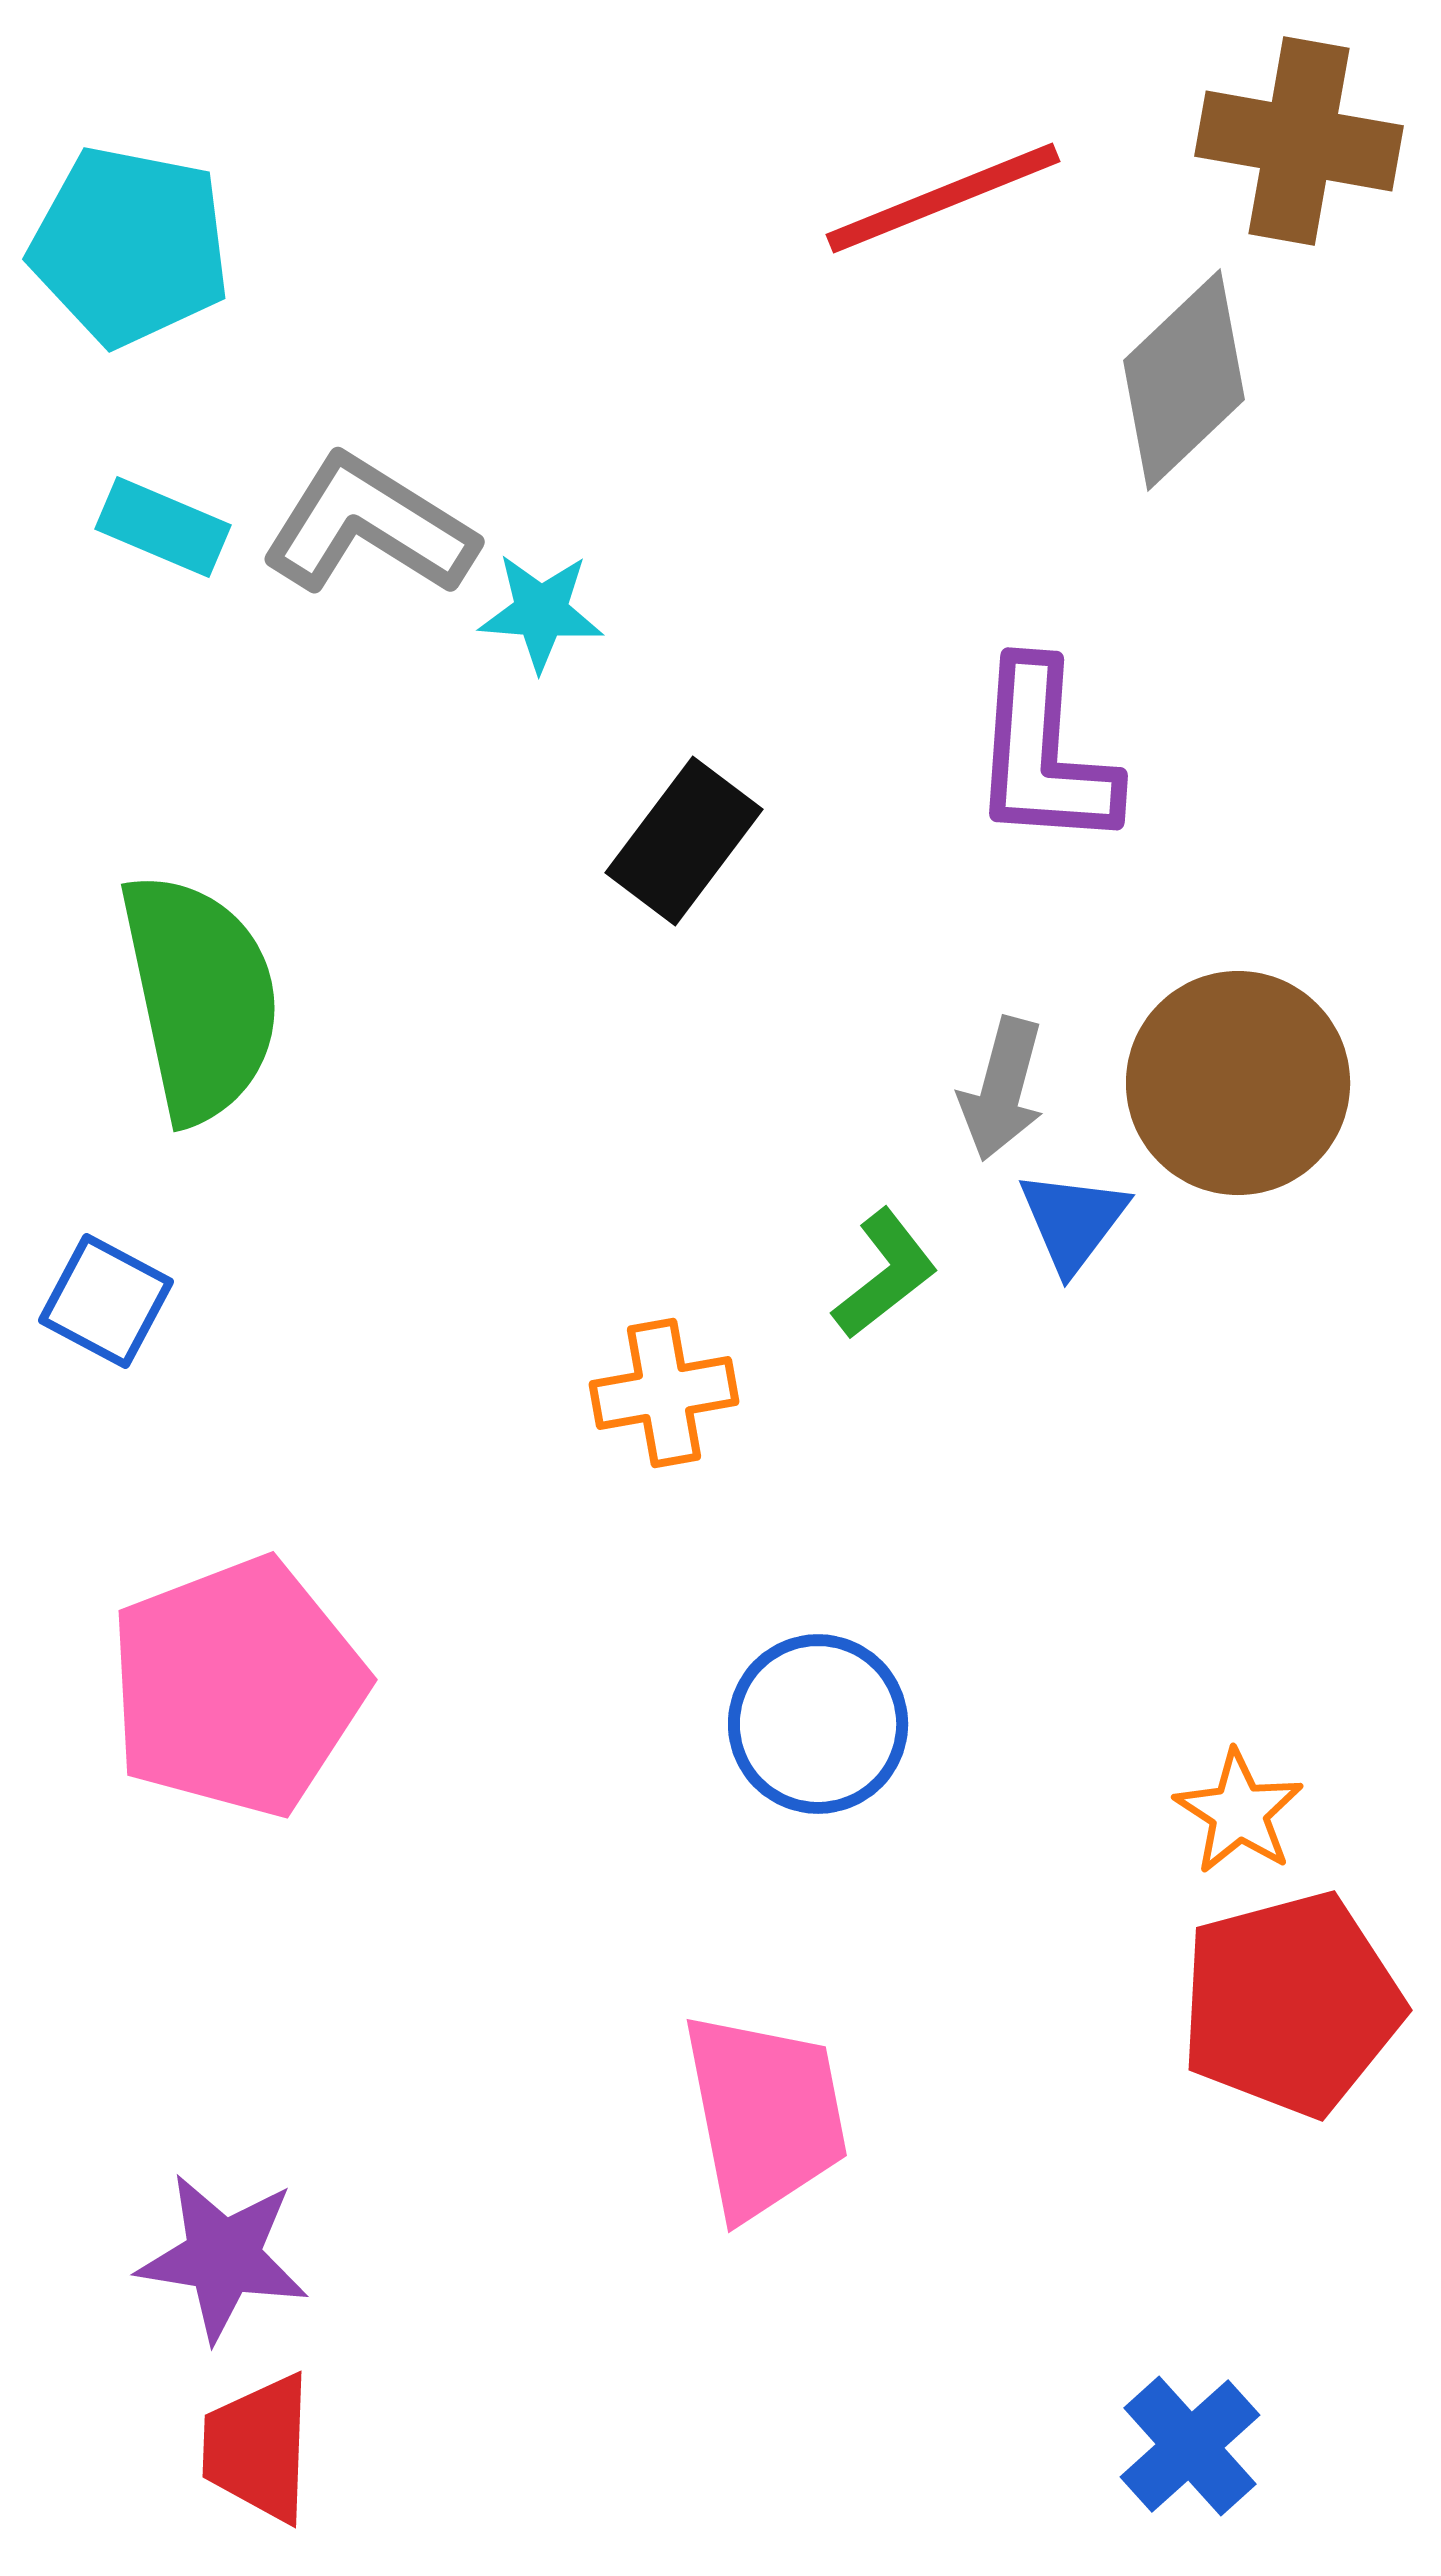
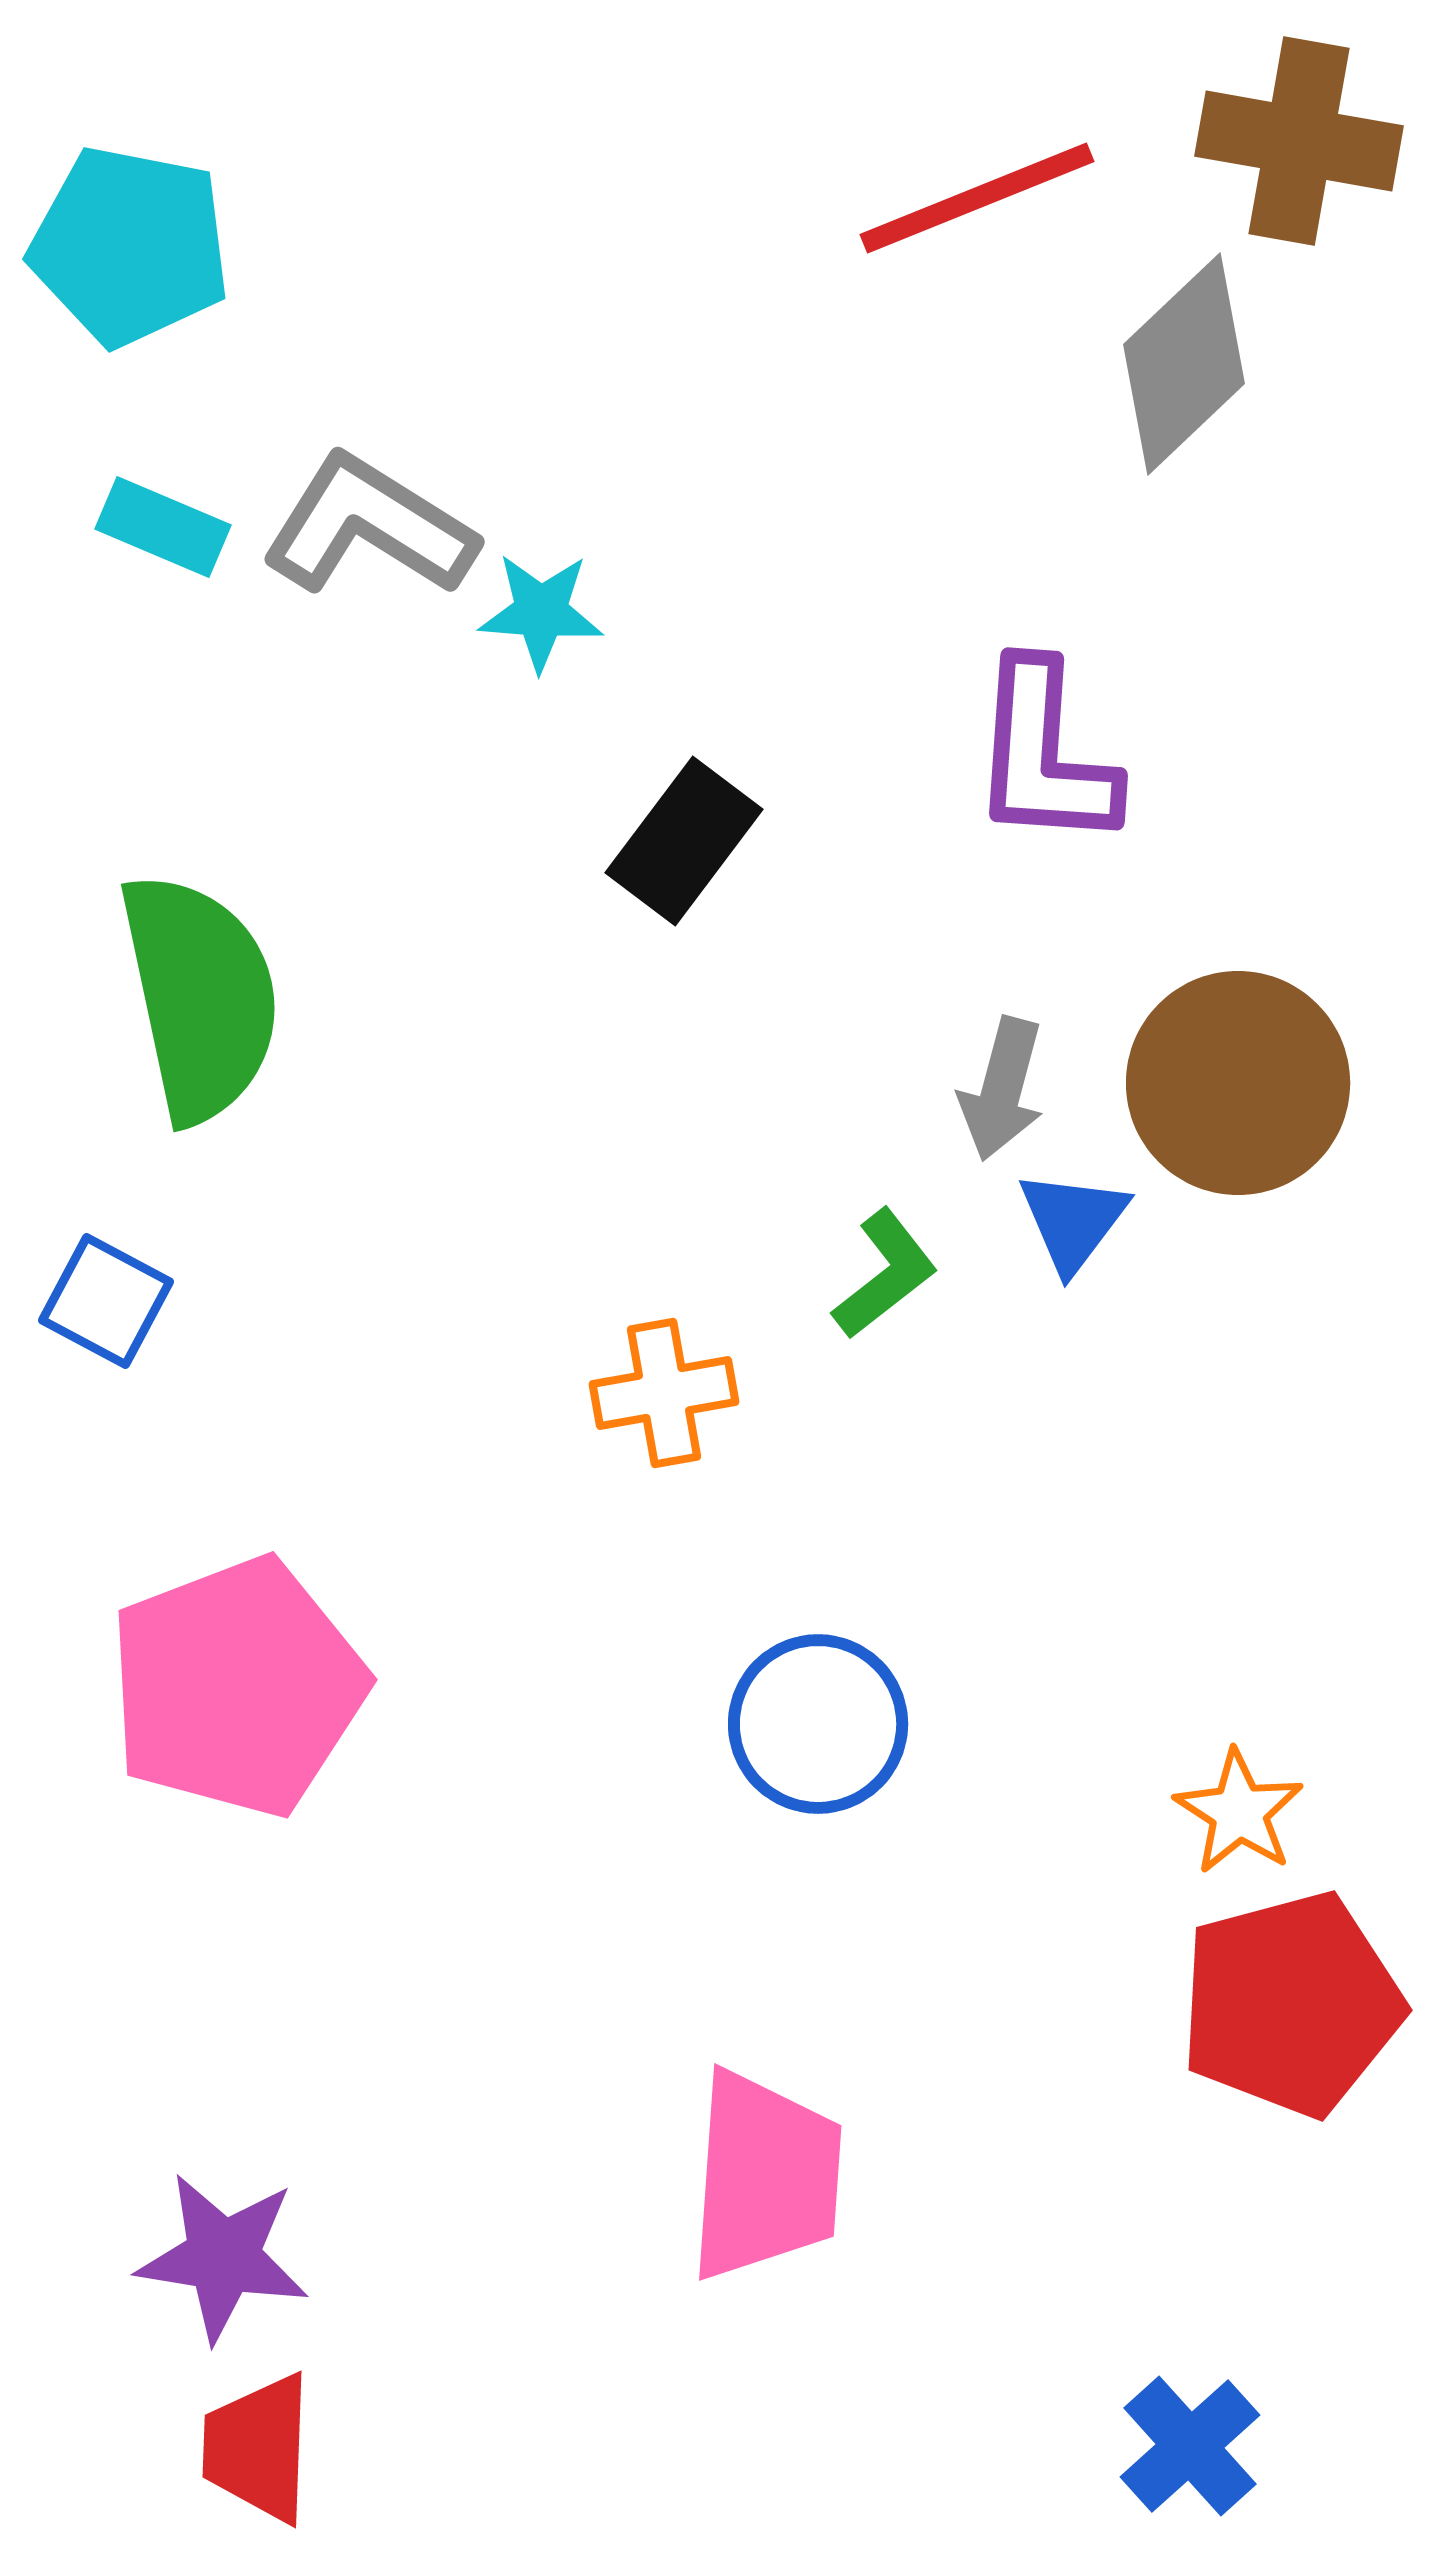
red line: moved 34 px right
gray diamond: moved 16 px up
pink trapezoid: moved 61 px down; rotated 15 degrees clockwise
